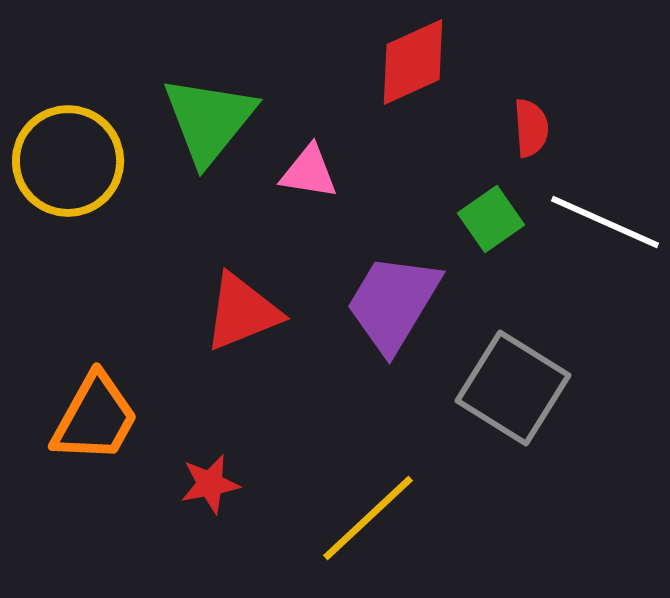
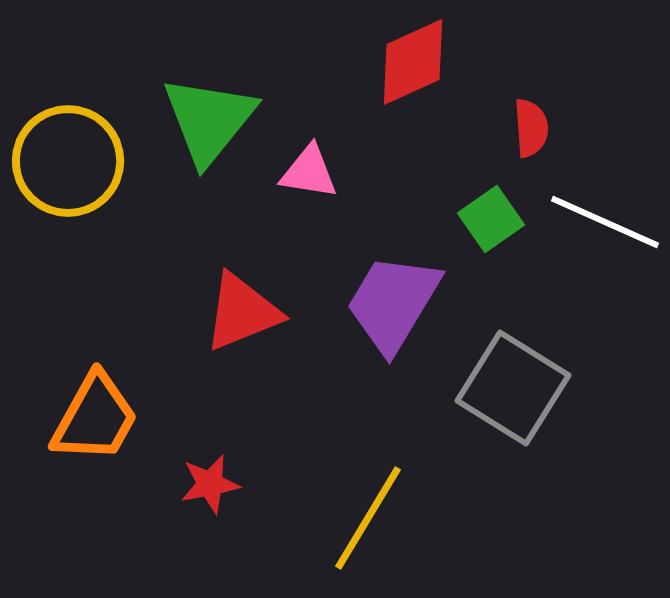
yellow line: rotated 16 degrees counterclockwise
